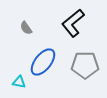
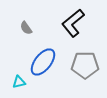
cyan triangle: rotated 24 degrees counterclockwise
